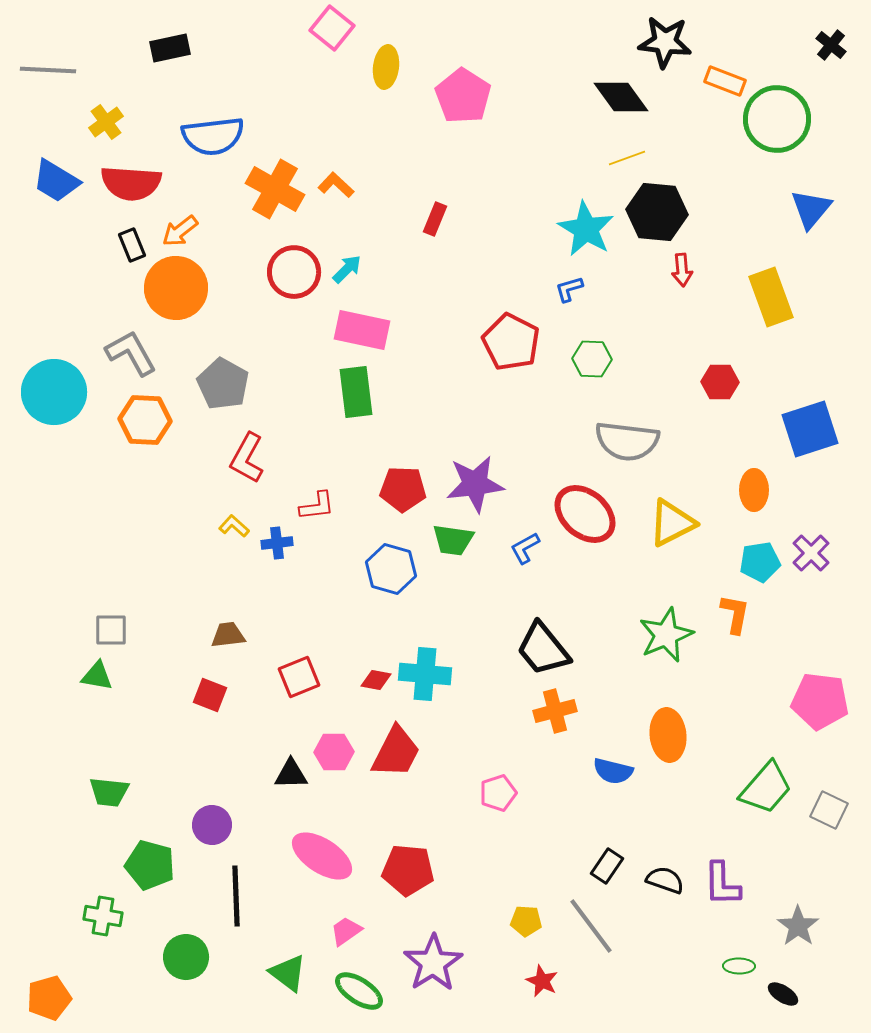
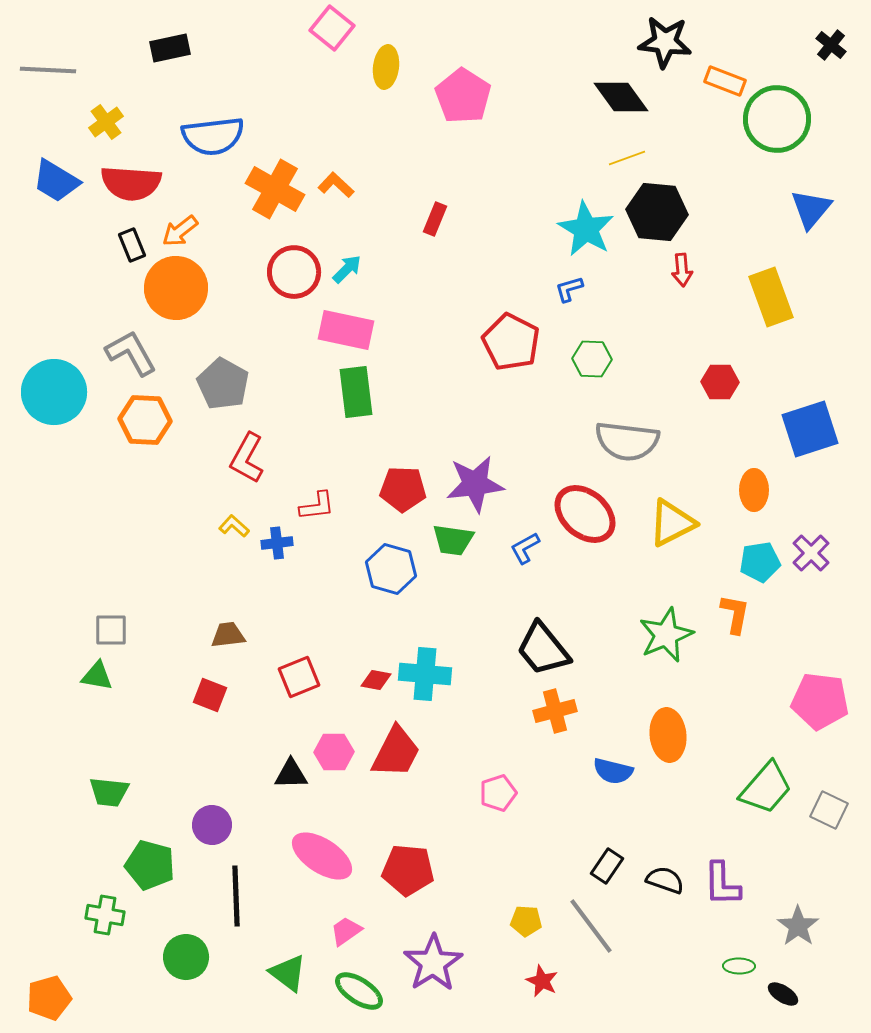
pink rectangle at (362, 330): moved 16 px left
green cross at (103, 916): moved 2 px right, 1 px up
